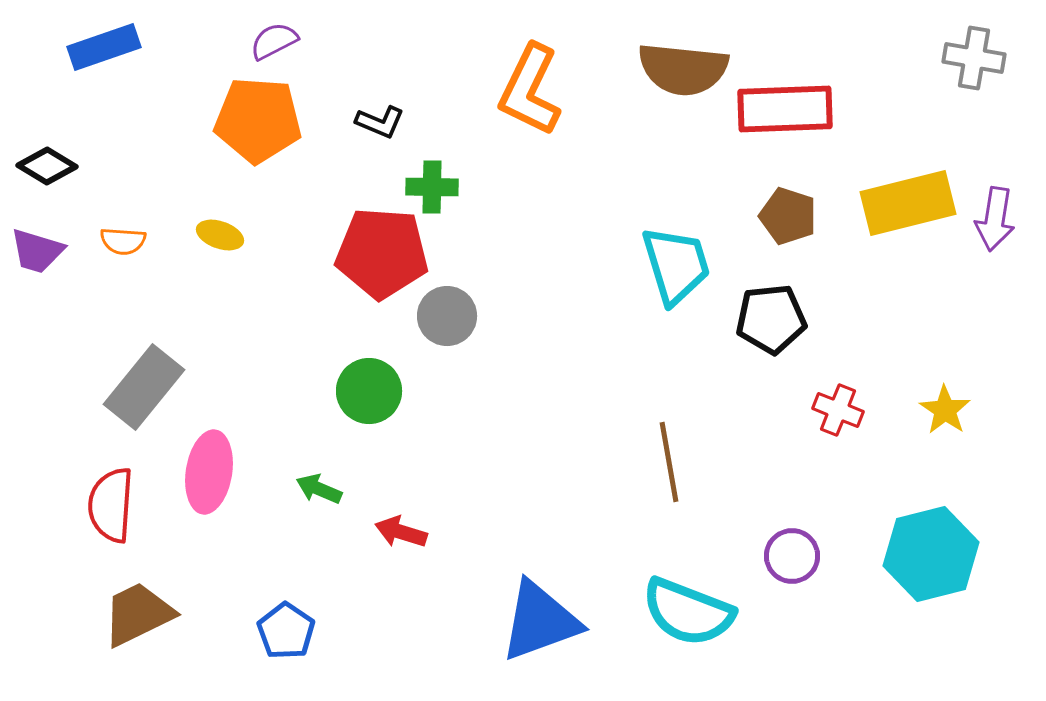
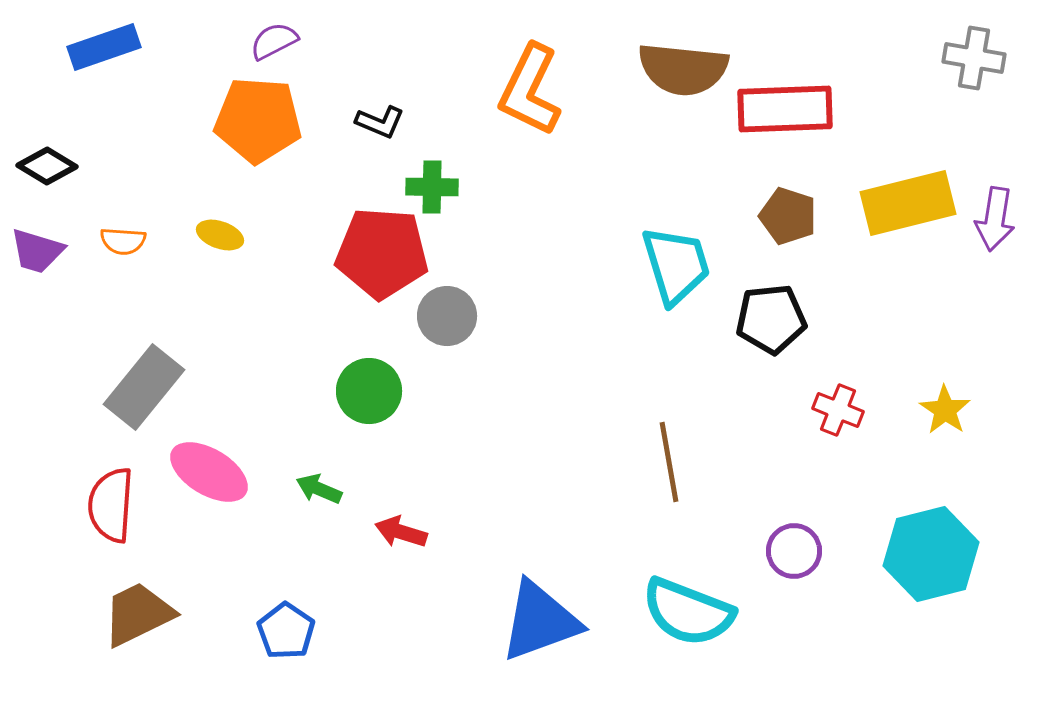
pink ellipse: rotated 68 degrees counterclockwise
purple circle: moved 2 px right, 5 px up
